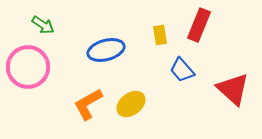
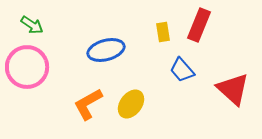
green arrow: moved 11 px left
yellow rectangle: moved 3 px right, 3 px up
pink circle: moved 1 px left
yellow ellipse: rotated 16 degrees counterclockwise
